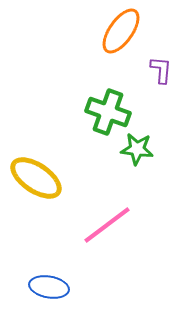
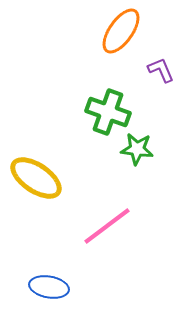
purple L-shape: rotated 28 degrees counterclockwise
pink line: moved 1 px down
